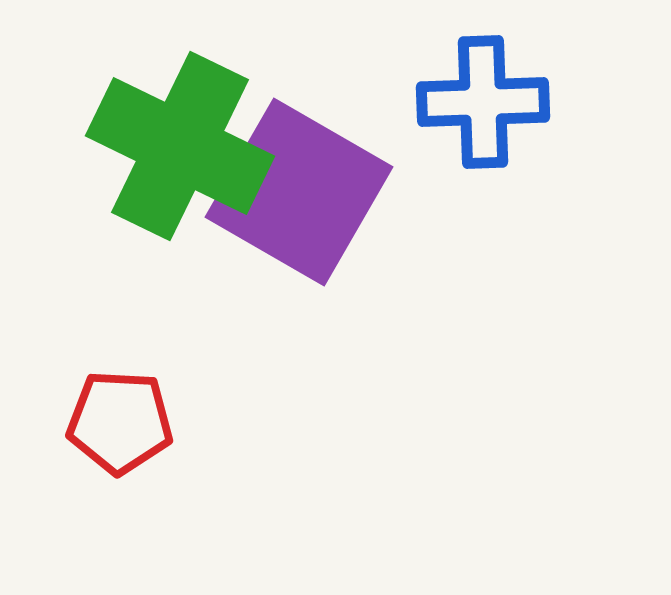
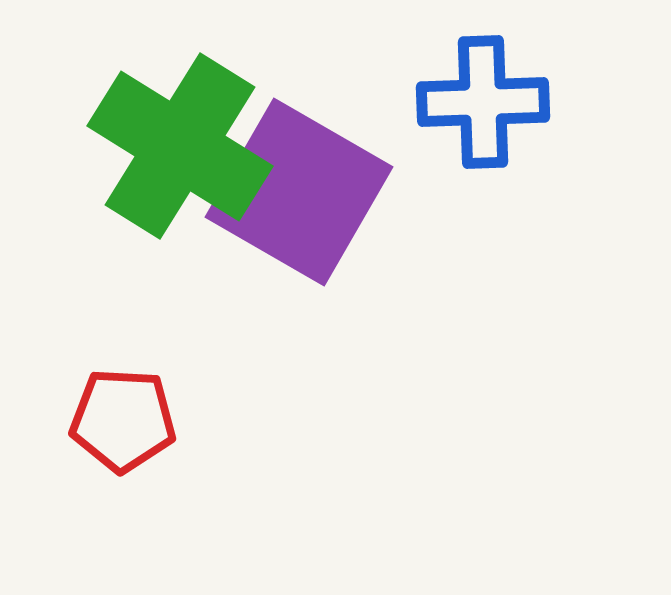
green cross: rotated 6 degrees clockwise
red pentagon: moved 3 px right, 2 px up
